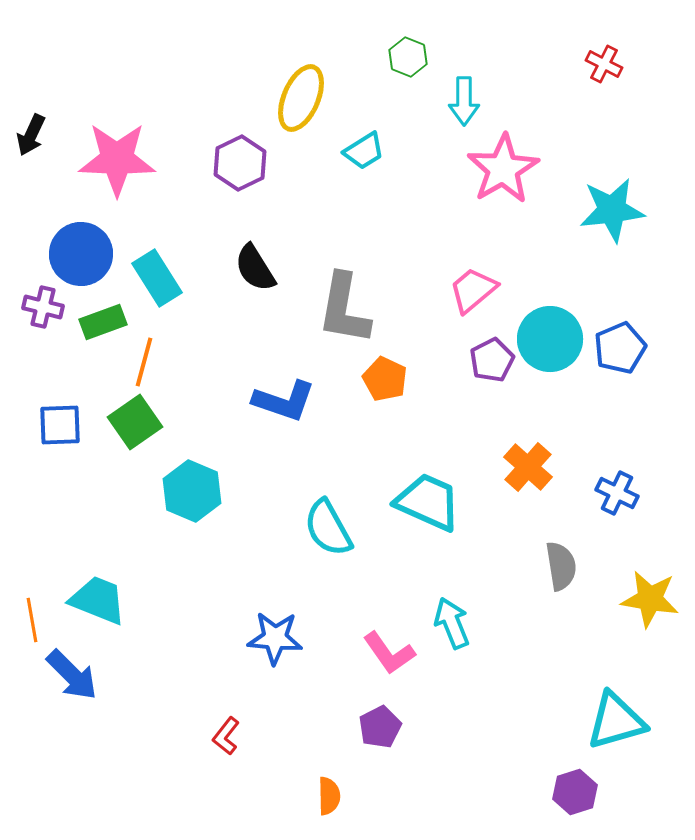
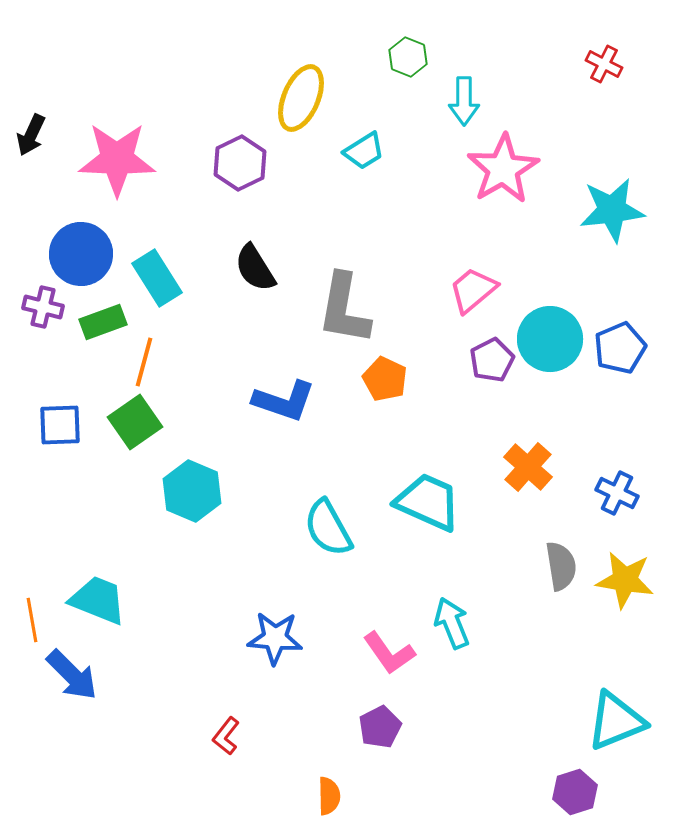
yellow star at (650, 599): moved 25 px left, 19 px up
cyan triangle at (616, 721): rotated 6 degrees counterclockwise
